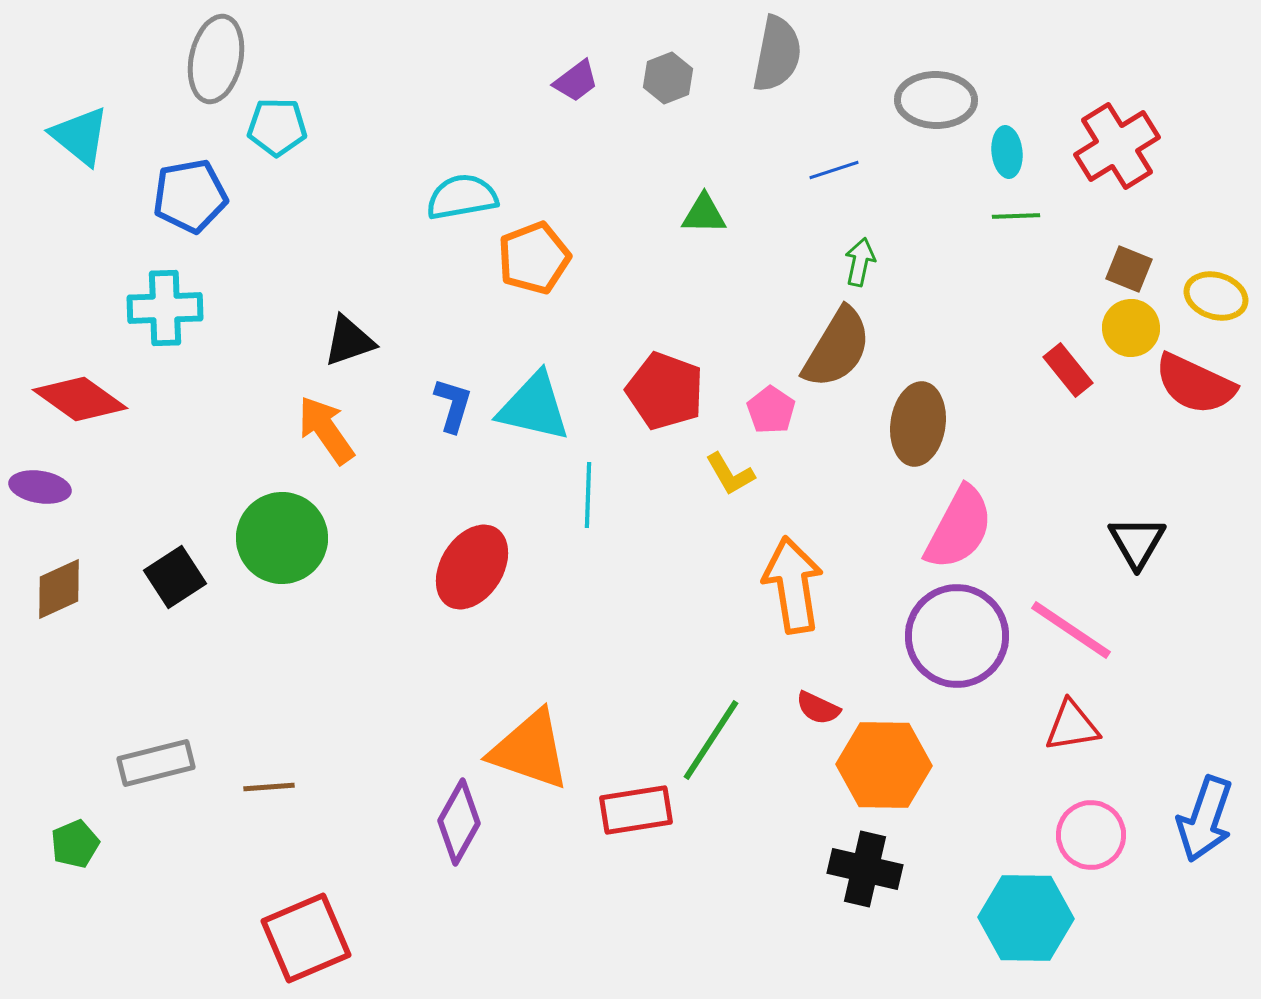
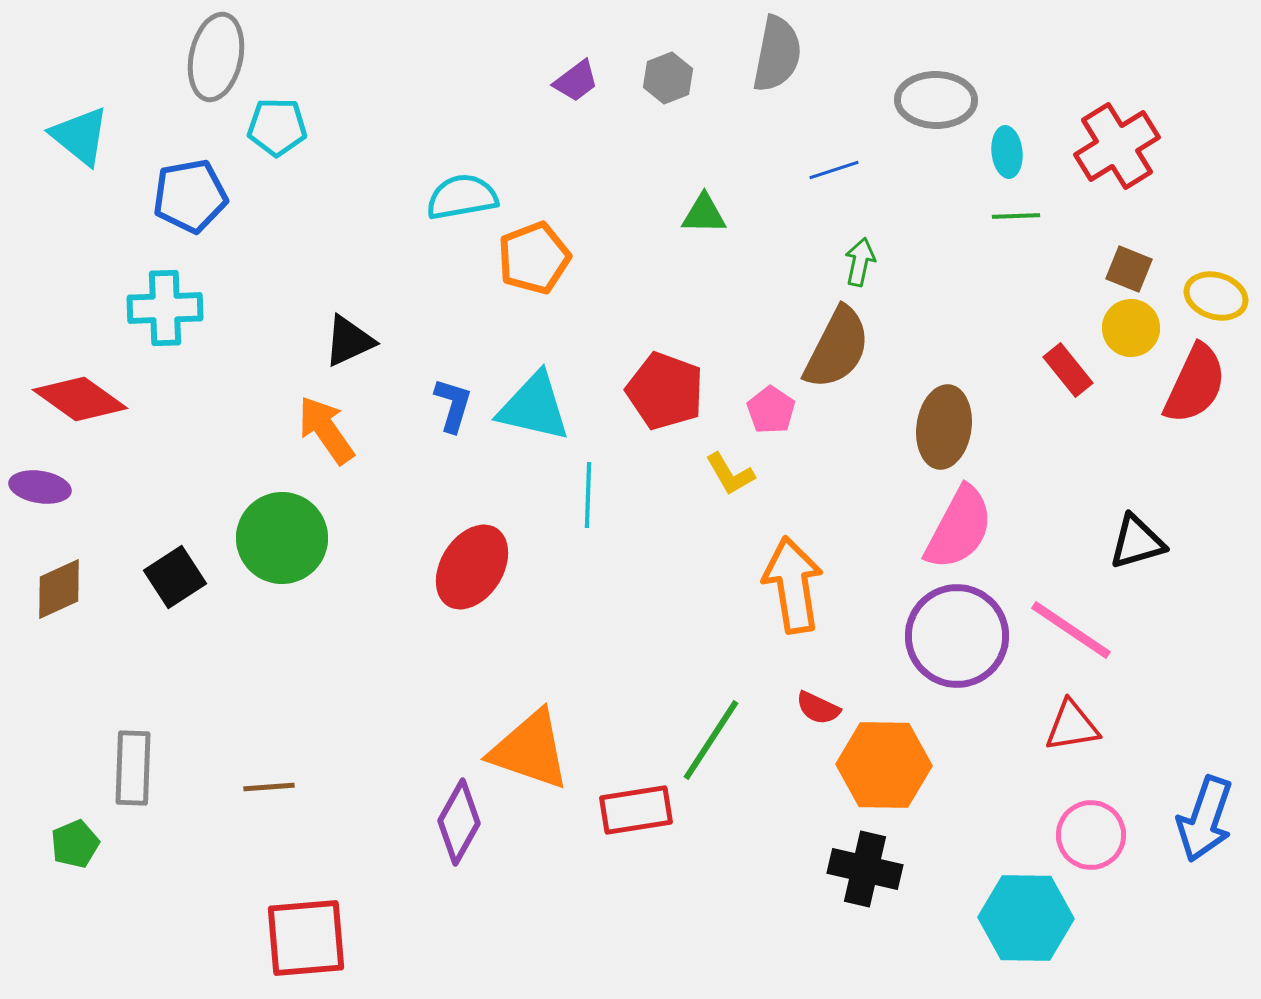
gray ellipse at (216, 59): moved 2 px up
black triangle at (349, 341): rotated 6 degrees counterclockwise
brown semicircle at (837, 348): rotated 4 degrees counterclockwise
red semicircle at (1195, 384): rotated 90 degrees counterclockwise
brown ellipse at (918, 424): moved 26 px right, 3 px down
black triangle at (1137, 542): rotated 44 degrees clockwise
gray rectangle at (156, 763): moved 23 px left, 5 px down; rotated 74 degrees counterclockwise
red square at (306, 938): rotated 18 degrees clockwise
